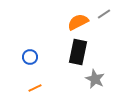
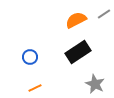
orange semicircle: moved 2 px left, 2 px up
black rectangle: rotated 45 degrees clockwise
gray star: moved 5 px down
